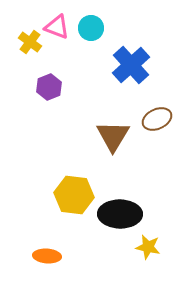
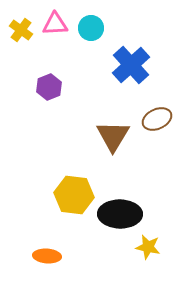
pink triangle: moved 2 px left, 3 px up; rotated 24 degrees counterclockwise
yellow cross: moved 9 px left, 12 px up
